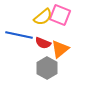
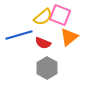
blue line: rotated 28 degrees counterclockwise
orange triangle: moved 9 px right, 12 px up
